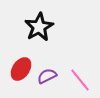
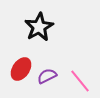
pink line: moved 1 px down
